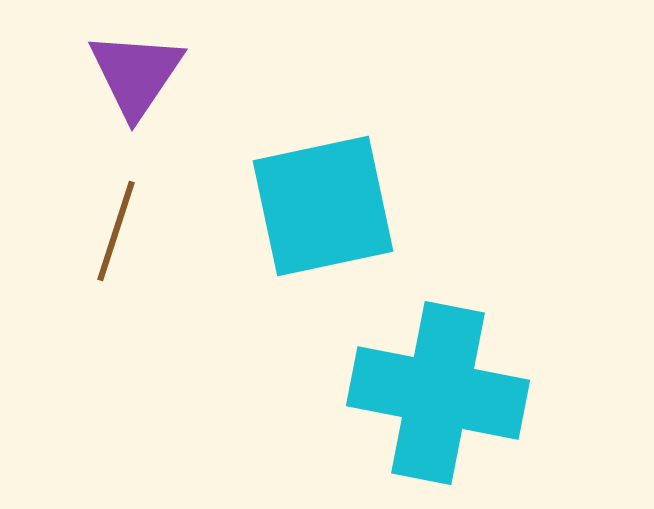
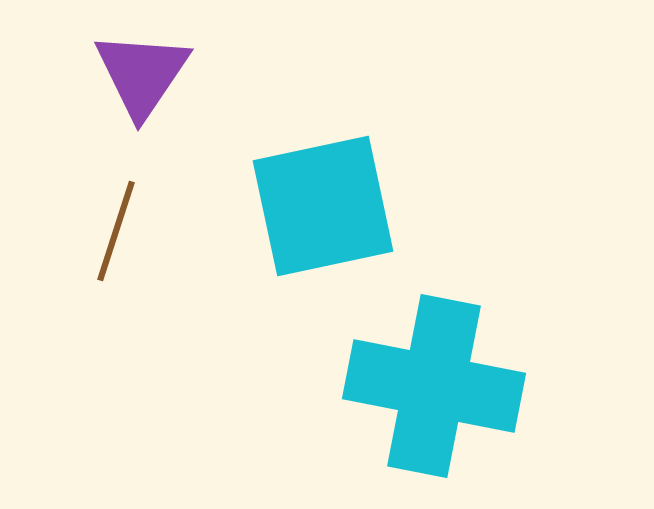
purple triangle: moved 6 px right
cyan cross: moved 4 px left, 7 px up
